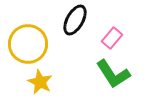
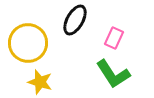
pink rectangle: moved 2 px right; rotated 15 degrees counterclockwise
yellow circle: moved 1 px up
yellow star: rotated 10 degrees counterclockwise
